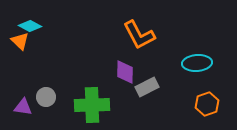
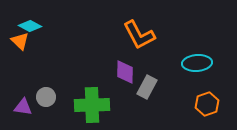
gray rectangle: rotated 35 degrees counterclockwise
